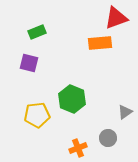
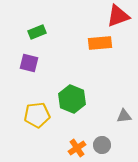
red triangle: moved 2 px right, 2 px up
gray triangle: moved 1 px left, 4 px down; rotated 28 degrees clockwise
gray circle: moved 6 px left, 7 px down
orange cross: moved 1 px left; rotated 12 degrees counterclockwise
